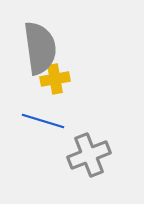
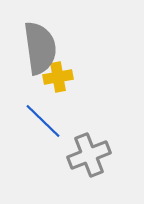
yellow cross: moved 3 px right, 2 px up
blue line: rotated 27 degrees clockwise
